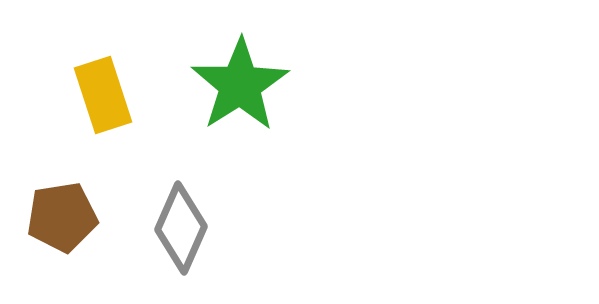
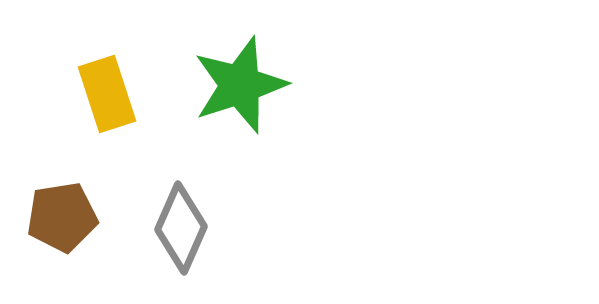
green star: rotated 14 degrees clockwise
yellow rectangle: moved 4 px right, 1 px up
